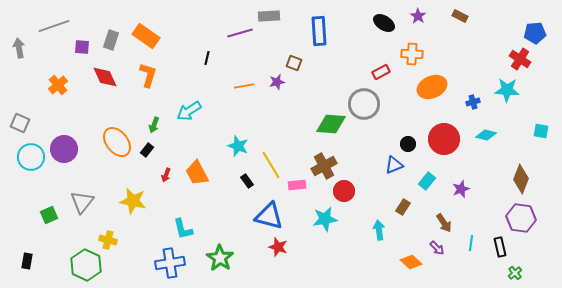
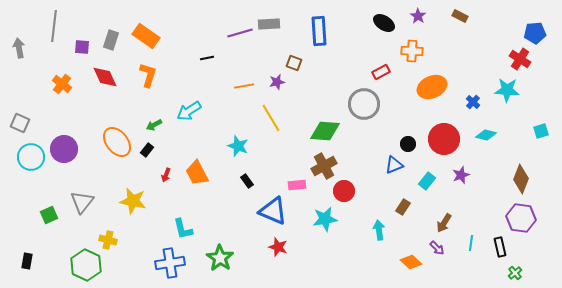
gray rectangle at (269, 16): moved 8 px down
gray line at (54, 26): rotated 64 degrees counterclockwise
orange cross at (412, 54): moved 3 px up
black line at (207, 58): rotated 64 degrees clockwise
orange cross at (58, 85): moved 4 px right, 1 px up; rotated 12 degrees counterclockwise
blue cross at (473, 102): rotated 32 degrees counterclockwise
green diamond at (331, 124): moved 6 px left, 7 px down
green arrow at (154, 125): rotated 42 degrees clockwise
cyan square at (541, 131): rotated 28 degrees counterclockwise
yellow line at (271, 165): moved 47 px up
purple star at (461, 189): moved 14 px up
blue triangle at (269, 216): moved 4 px right, 5 px up; rotated 8 degrees clockwise
brown arrow at (444, 223): rotated 66 degrees clockwise
